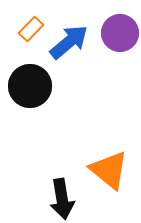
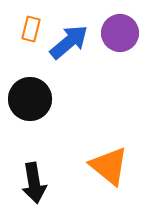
orange rectangle: rotated 30 degrees counterclockwise
black circle: moved 13 px down
orange triangle: moved 4 px up
black arrow: moved 28 px left, 16 px up
